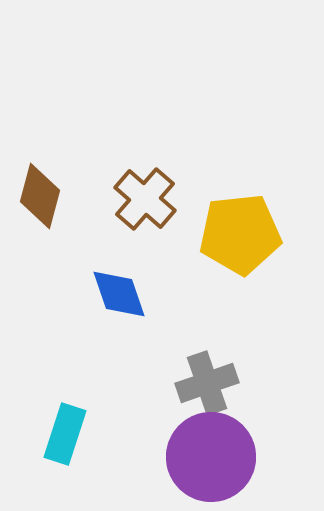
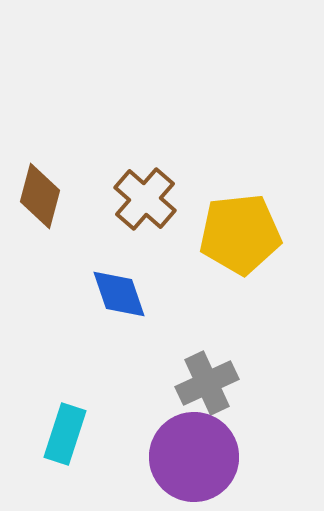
gray cross: rotated 6 degrees counterclockwise
purple circle: moved 17 px left
